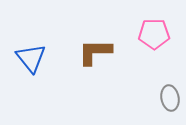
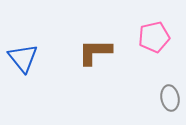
pink pentagon: moved 3 px down; rotated 12 degrees counterclockwise
blue triangle: moved 8 px left
